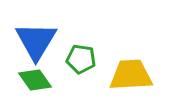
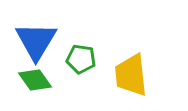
yellow trapezoid: rotated 93 degrees counterclockwise
